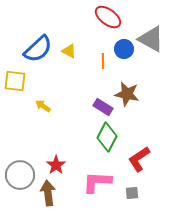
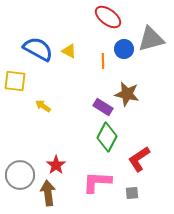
gray triangle: rotated 44 degrees counterclockwise
blue semicircle: rotated 108 degrees counterclockwise
